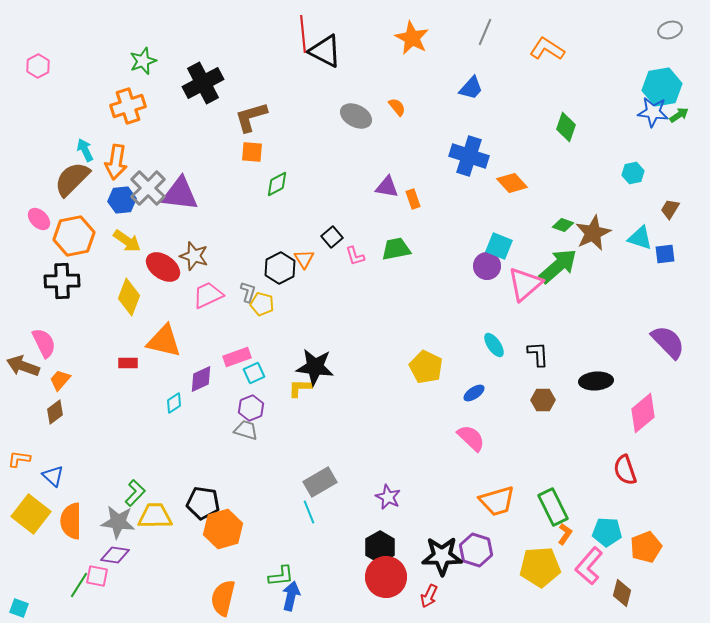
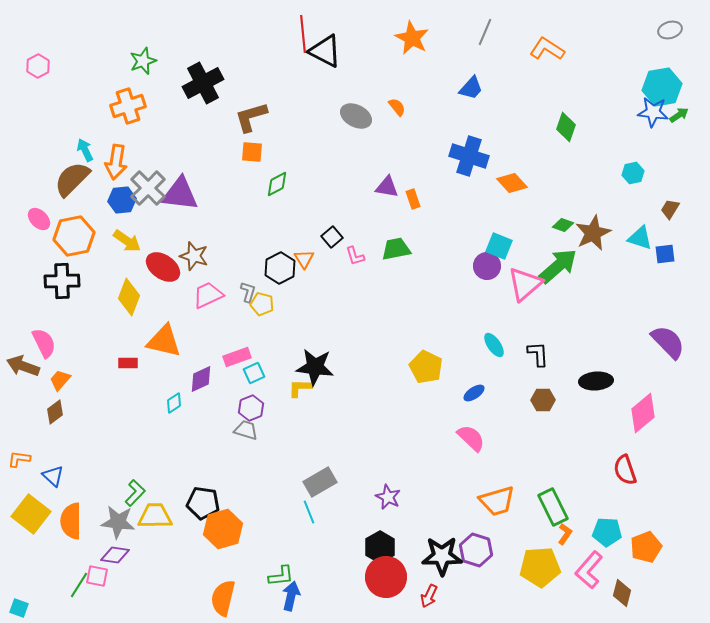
pink L-shape at (589, 566): moved 4 px down
